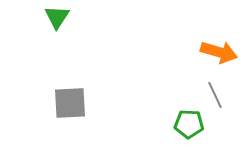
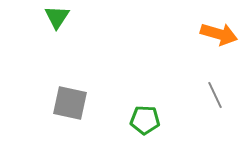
orange arrow: moved 18 px up
gray square: rotated 15 degrees clockwise
green pentagon: moved 44 px left, 4 px up
